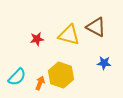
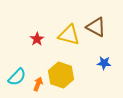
red star: rotated 24 degrees counterclockwise
orange arrow: moved 2 px left, 1 px down
